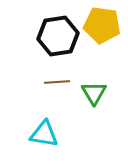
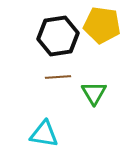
brown line: moved 1 px right, 5 px up
